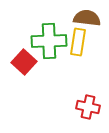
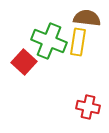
green cross: rotated 24 degrees clockwise
